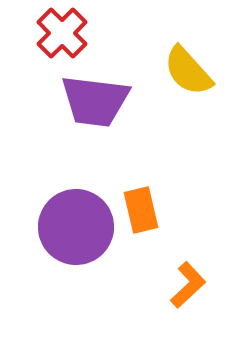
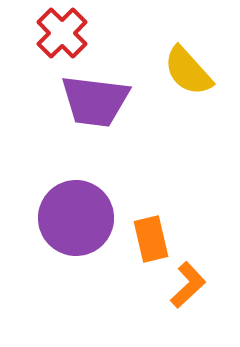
orange rectangle: moved 10 px right, 29 px down
purple circle: moved 9 px up
